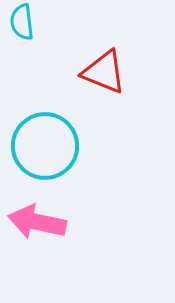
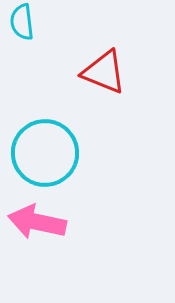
cyan circle: moved 7 px down
